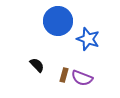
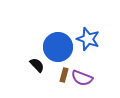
blue circle: moved 26 px down
